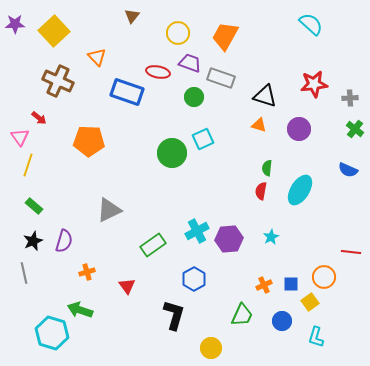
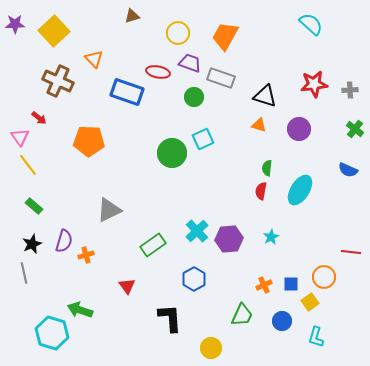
brown triangle at (132, 16): rotated 35 degrees clockwise
orange triangle at (97, 57): moved 3 px left, 2 px down
gray cross at (350, 98): moved 8 px up
yellow line at (28, 165): rotated 55 degrees counterclockwise
cyan cross at (197, 231): rotated 15 degrees counterclockwise
black star at (33, 241): moved 1 px left, 3 px down
orange cross at (87, 272): moved 1 px left, 17 px up
black L-shape at (174, 315): moved 4 px left, 3 px down; rotated 20 degrees counterclockwise
